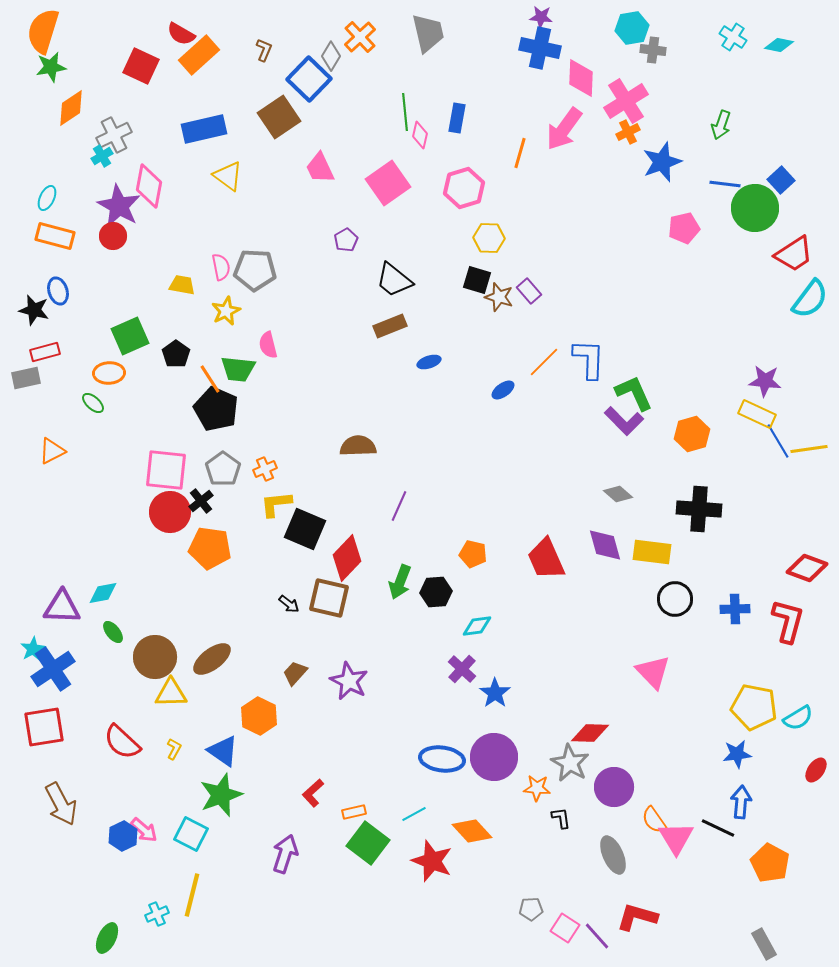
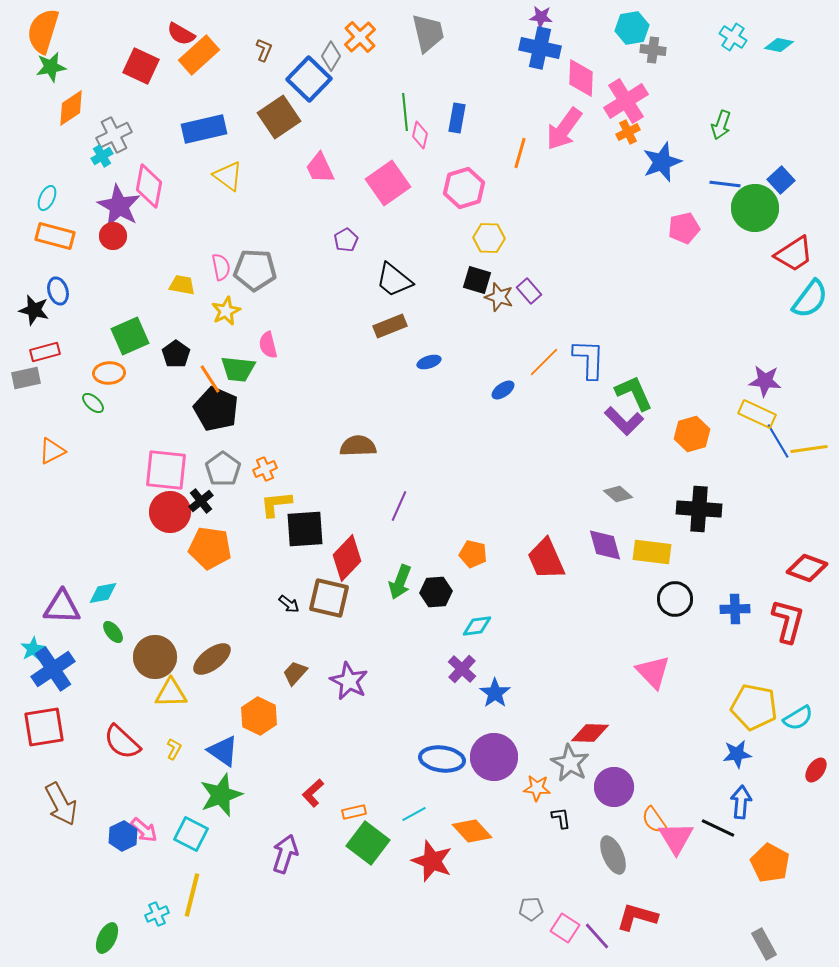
black square at (305, 529): rotated 27 degrees counterclockwise
